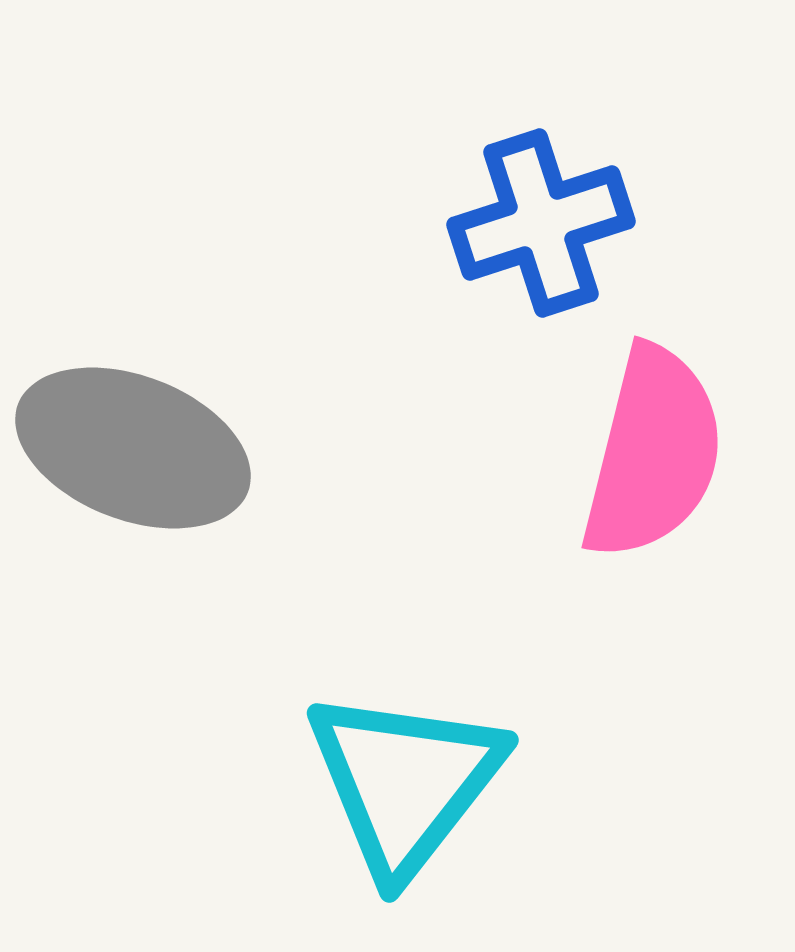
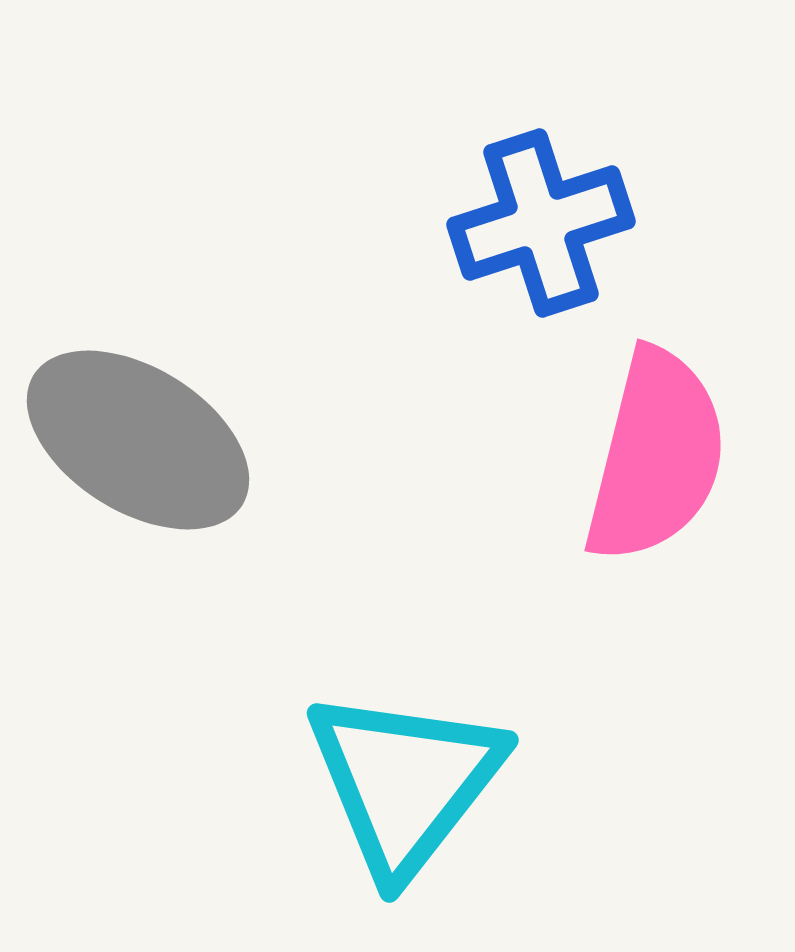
gray ellipse: moved 5 px right, 8 px up; rotated 11 degrees clockwise
pink semicircle: moved 3 px right, 3 px down
